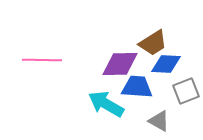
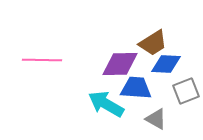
blue trapezoid: moved 1 px left, 1 px down
gray triangle: moved 3 px left, 2 px up
